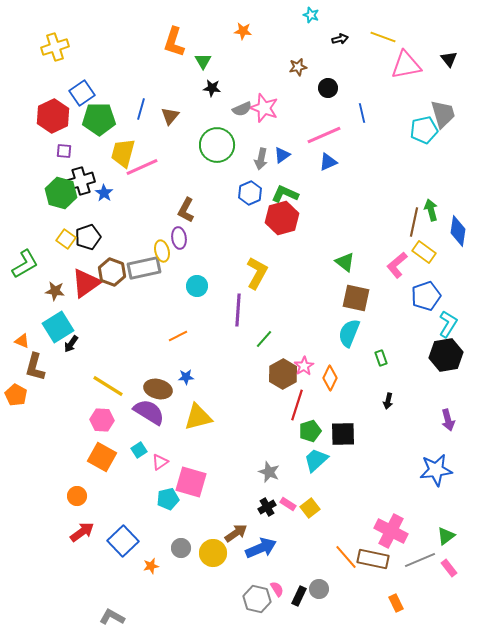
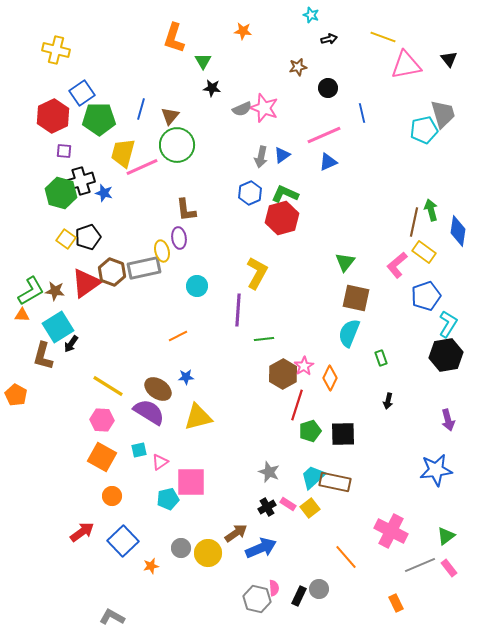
black arrow at (340, 39): moved 11 px left
orange L-shape at (174, 42): moved 4 px up
yellow cross at (55, 47): moved 1 px right, 3 px down; rotated 32 degrees clockwise
green circle at (217, 145): moved 40 px left
gray arrow at (261, 159): moved 2 px up
blue star at (104, 193): rotated 18 degrees counterclockwise
brown L-shape at (186, 210): rotated 35 degrees counterclockwise
green triangle at (345, 262): rotated 30 degrees clockwise
green L-shape at (25, 264): moved 6 px right, 27 px down
green line at (264, 339): rotated 42 degrees clockwise
orange triangle at (22, 341): moved 26 px up; rotated 21 degrees counterclockwise
brown L-shape at (35, 367): moved 8 px right, 11 px up
brown ellipse at (158, 389): rotated 20 degrees clockwise
cyan square at (139, 450): rotated 21 degrees clockwise
cyan trapezoid at (316, 460): moved 3 px left, 17 px down
pink square at (191, 482): rotated 16 degrees counterclockwise
orange circle at (77, 496): moved 35 px right
yellow circle at (213, 553): moved 5 px left
brown rectangle at (373, 559): moved 38 px left, 77 px up
gray line at (420, 560): moved 5 px down
pink semicircle at (277, 589): moved 3 px left, 1 px up; rotated 28 degrees clockwise
